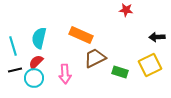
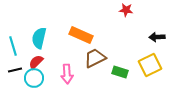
pink arrow: moved 2 px right
